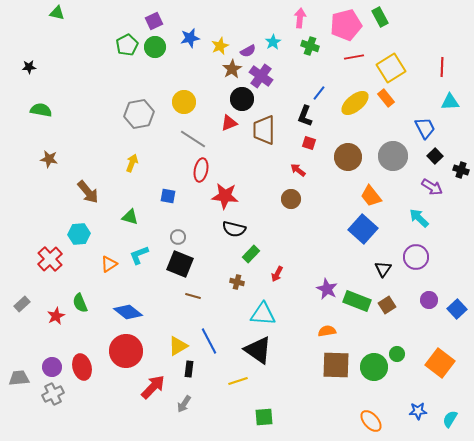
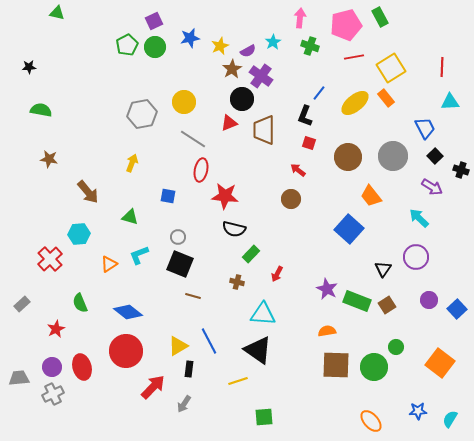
gray hexagon at (139, 114): moved 3 px right
blue square at (363, 229): moved 14 px left
red star at (56, 316): moved 13 px down
green circle at (397, 354): moved 1 px left, 7 px up
